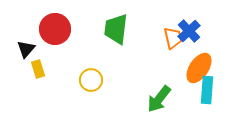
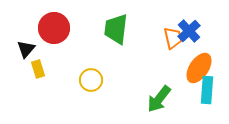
red circle: moved 1 px left, 1 px up
